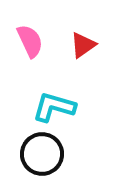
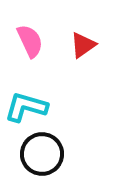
cyan L-shape: moved 28 px left
